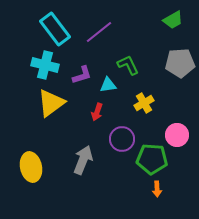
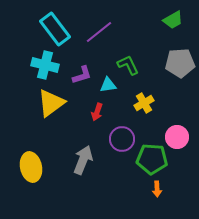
pink circle: moved 2 px down
